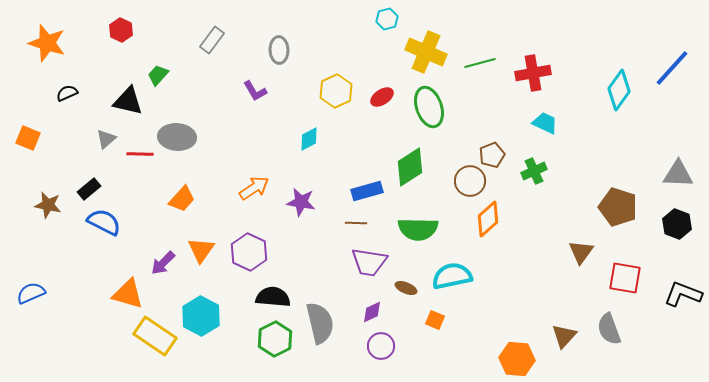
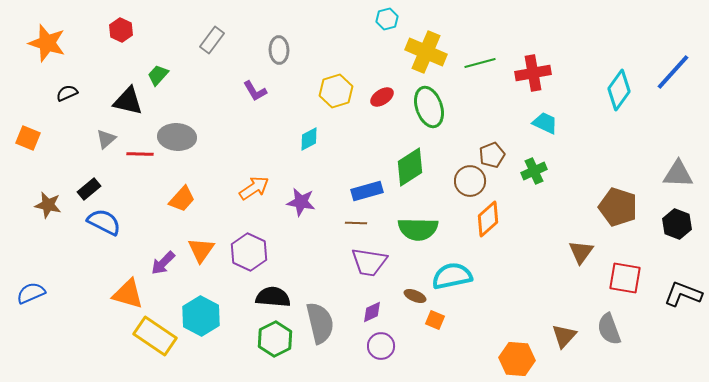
blue line at (672, 68): moved 1 px right, 4 px down
yellow hexagon at (336, 91): rotated 8 degrees clockwise
brown ellipse at (406, 288): moved 9 px right, 8 px down
